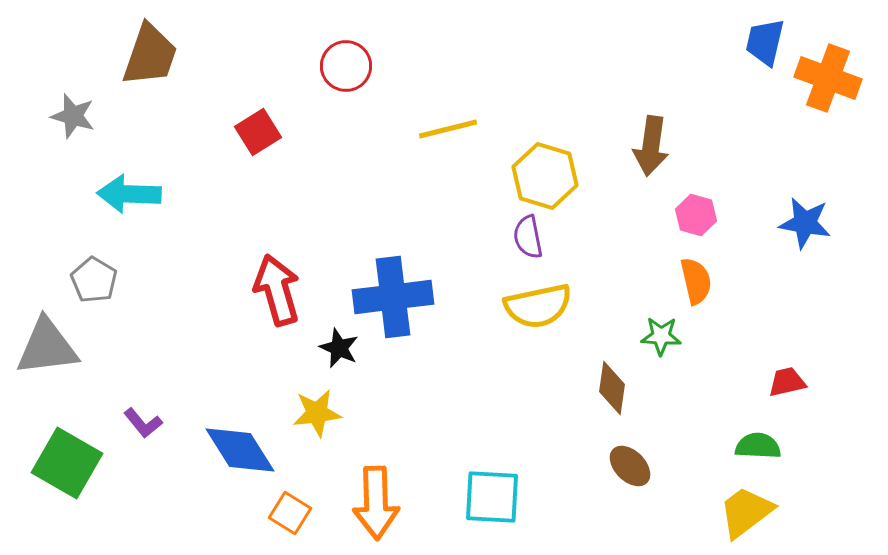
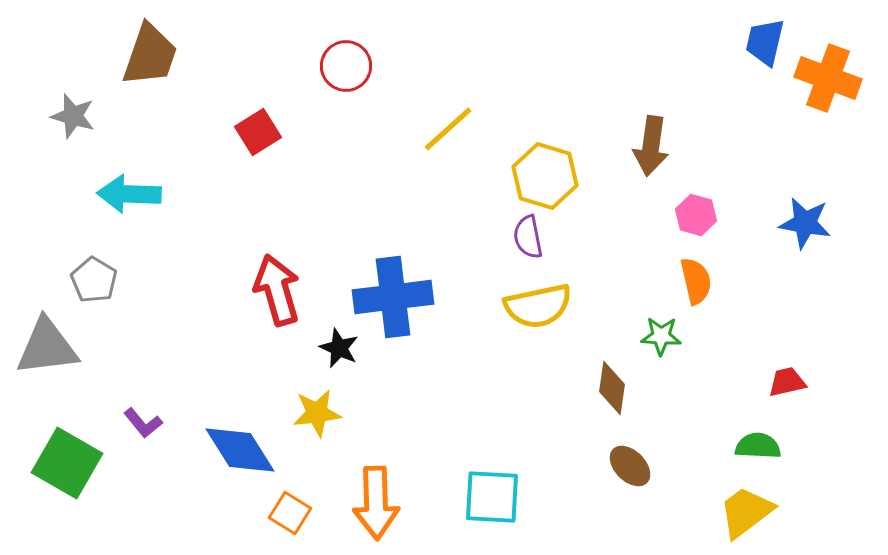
yellow line: rotated 28 degrees counterclockwise
